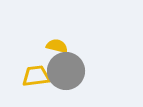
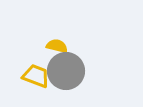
yellow trapezoid: rotated 28 degrees clockwise
